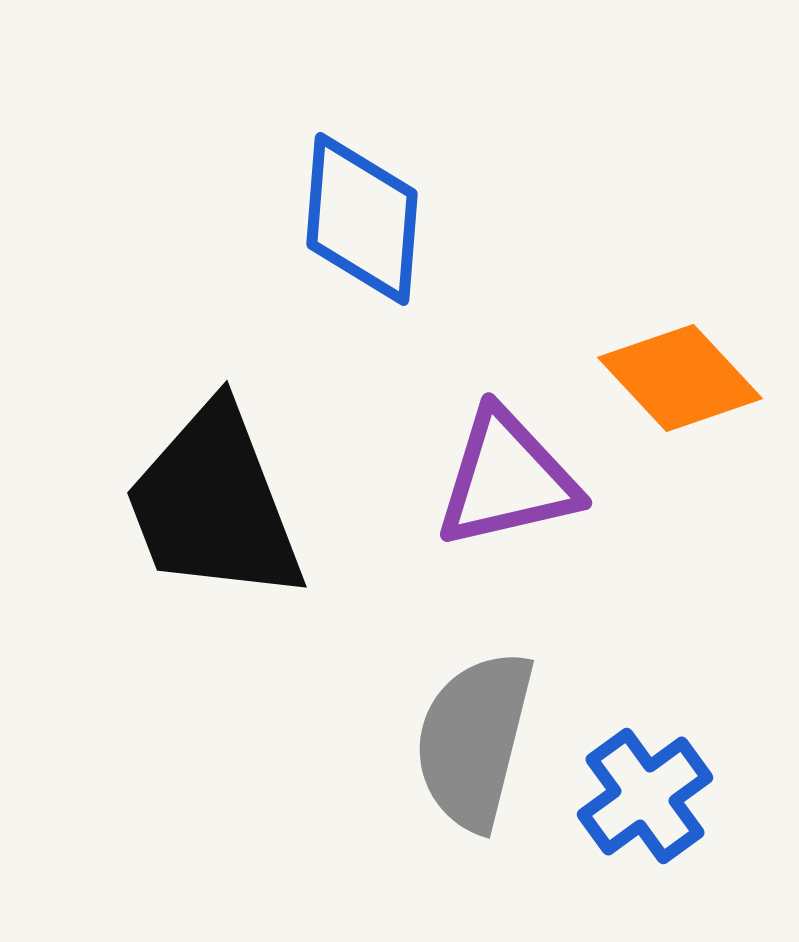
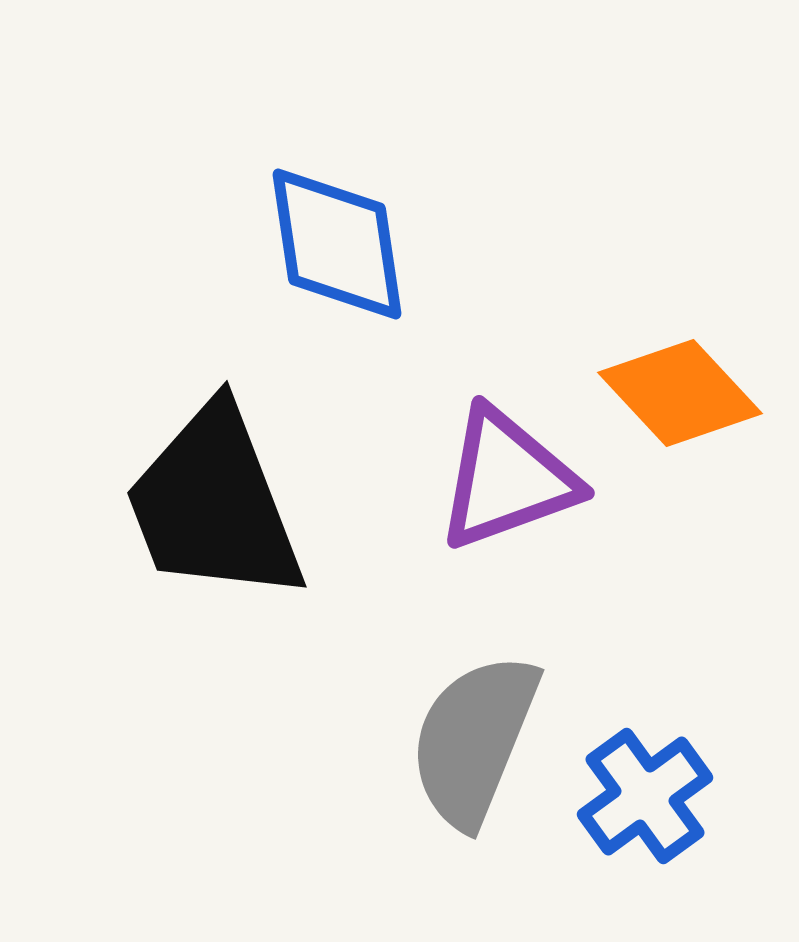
blue diamond: moved 25 px left, 25 px down; rotated 13 degrees counterclockwise
orange diamond: moved 15 px down
purple triangle: rotated 7 degrees counterclockwise
gray semicircle: rotated 8 degrees clockwise
